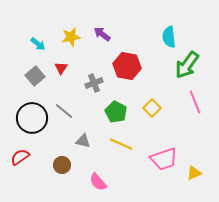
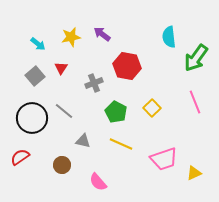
green arrow: moved 9 px right, 7 px up
